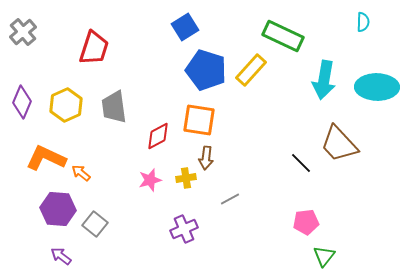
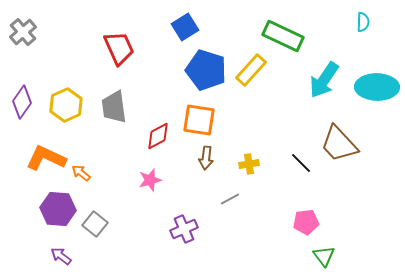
red trapezoid: moved 25 px right; rotated 42 degrees counterclockwise
cyan arrow: rotated 24 degrees clockwise
purple diamond: rotated 12 degrees clockwise
yellow cross: moved 63 px right, 14 px up
green triangle: rotated 15 degrees counterclockwise
